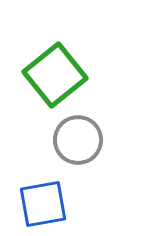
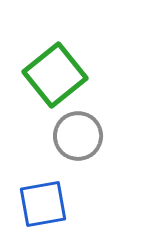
gray circle: moved 4 px up
